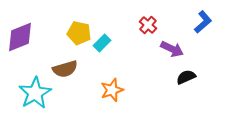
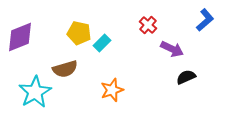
blue L-shape: moved 2 px right, 2 px up
cyan star: moved 1 px up
